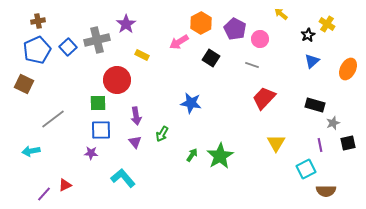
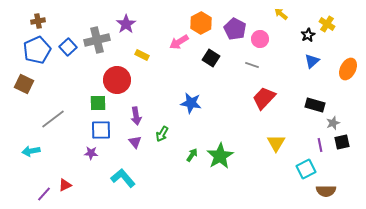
black square at (348, 143): moved 6 px left, 1 px up
